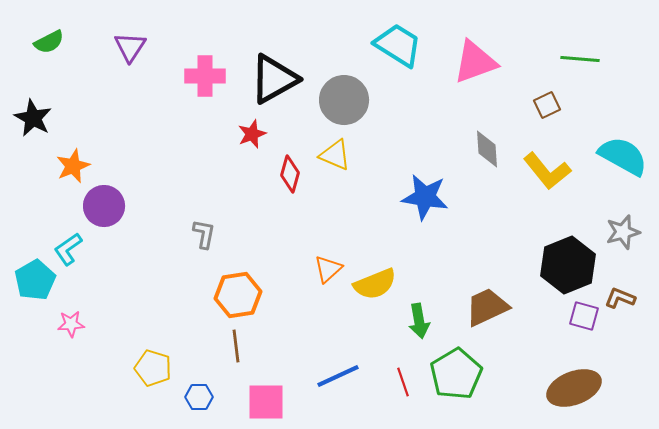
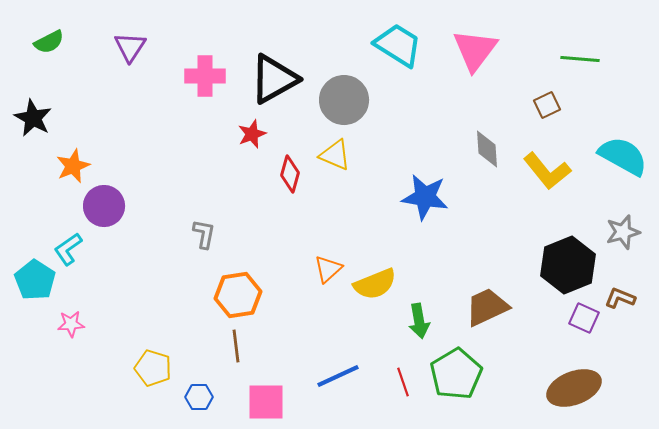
pink triangle: moved 12 px up; rotated 33 degrees counterclockwise
cyan pentagon: rotated 9 degrees counterclockwise
purple square: moved 2 px down; rotated 8 degrees clockwise
